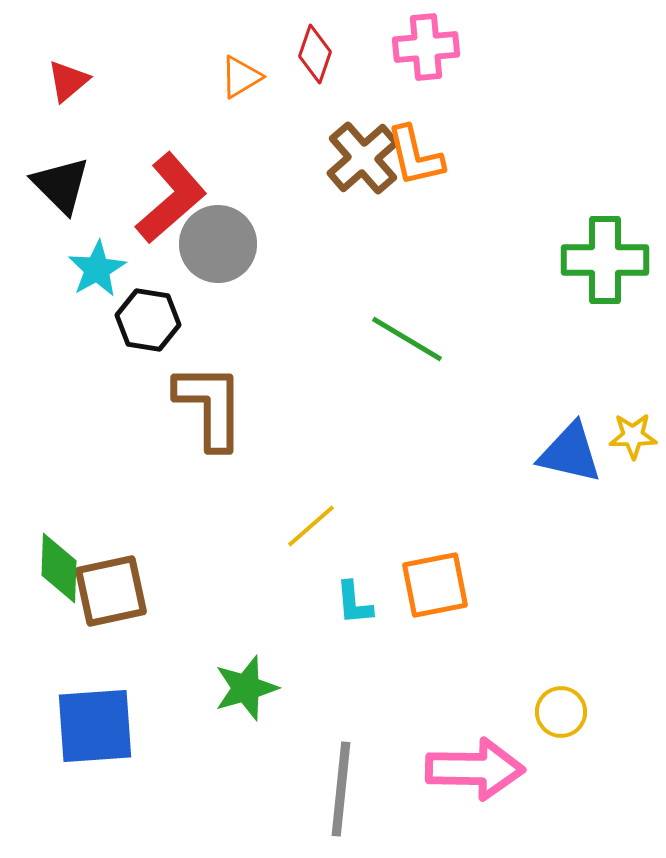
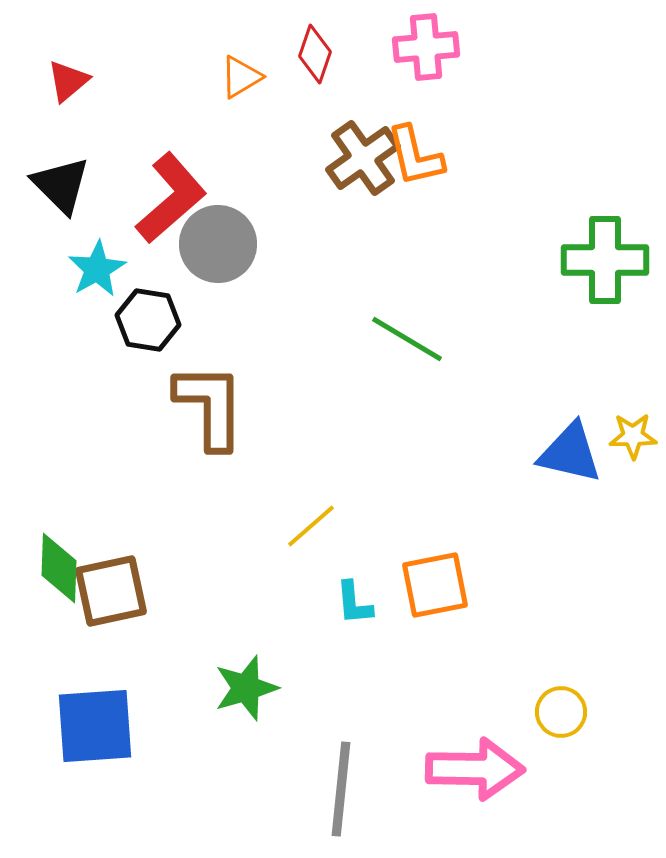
brown cross: rotated 6 degrees clockwise
